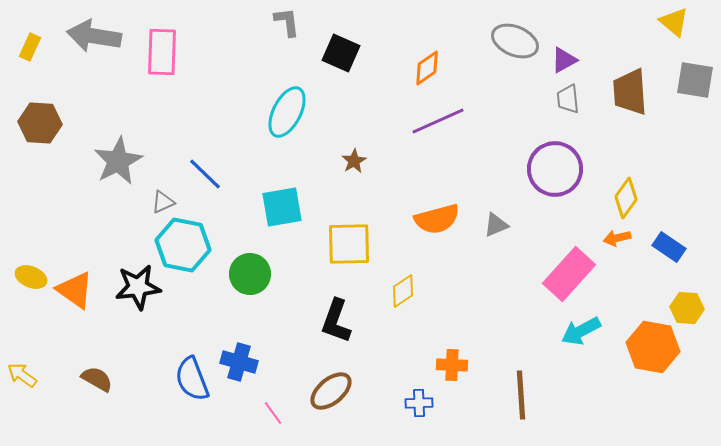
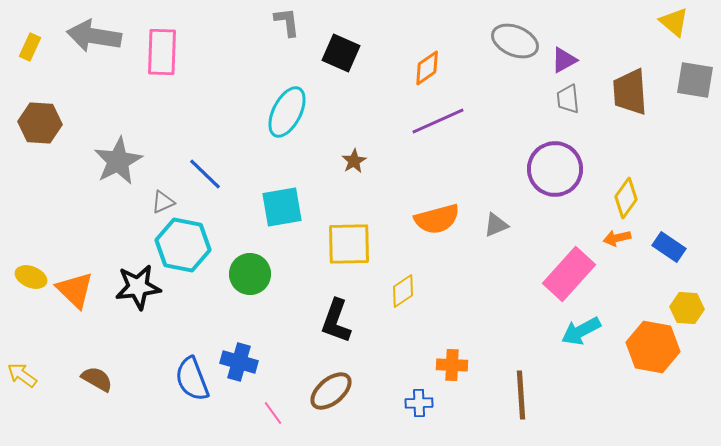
orange triangle at (75, 290): rotated 9 degrees clockwise
